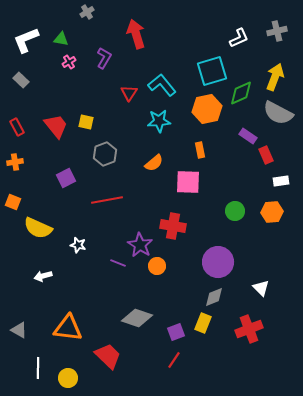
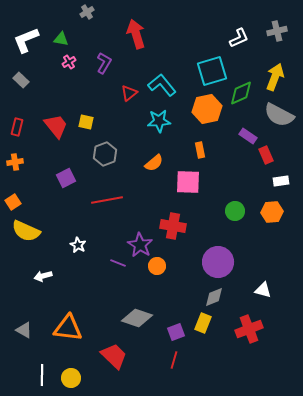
purple L-shape at (104, 58): moved 5 px down
red triangle at (129, 93): rotated 18 degrees clockwise
gray semicircle at (278, 113): moved 1 px right, 2 px down
red rectangle at (17, 127): rotated 42 degrees clockwise
orange square at (13, 202): rotated 35 degrees clockwise
yellow semicircle at (38, 228): moved 12 px left, 3 px down
white star at (78, 245): rotated 14 degrees clockwise
white triangle at (261, 288): moved 2 px right, 2 px down; rotated 30 degrees counterclockwise
gray triangle at (19, 330): moved 5 px right
red trapezoid at (108, 356): moved 6 px right
red line at (174, 360): rotated 18 degrees counterclockwise
white line at (38, 368): moved 4 px right, 7 px down
yellow circle at (68, 378): moved 3 px right
